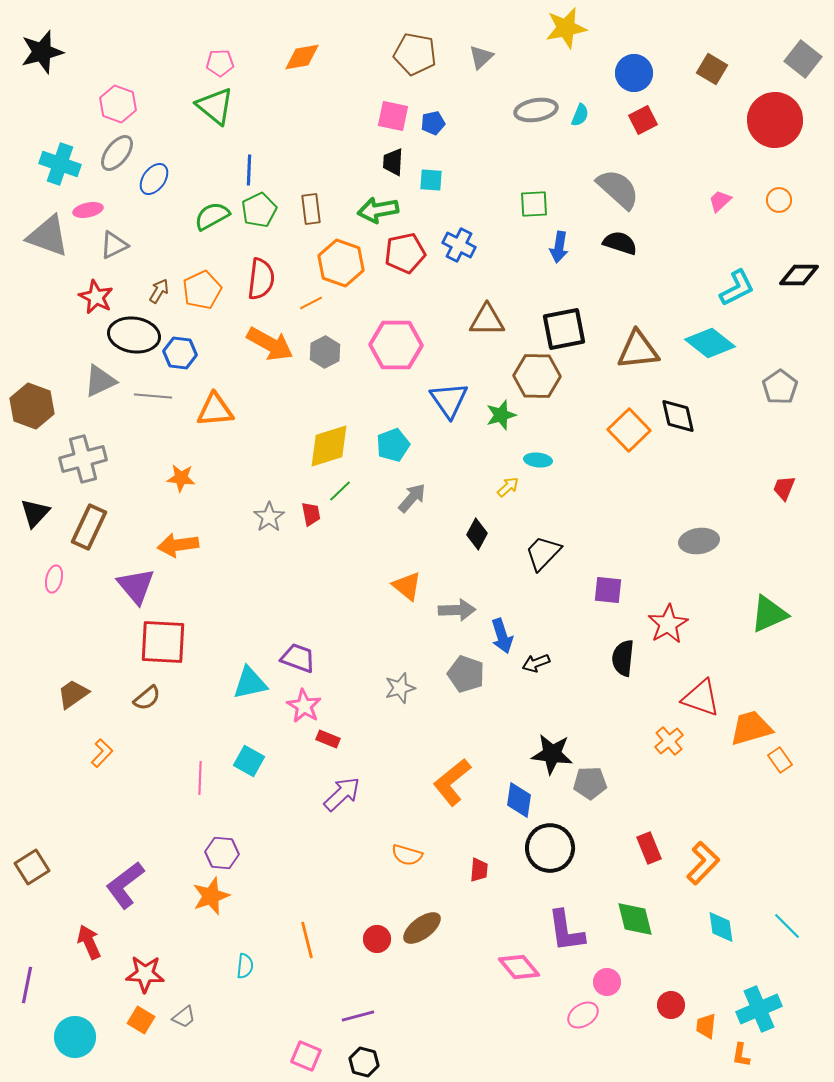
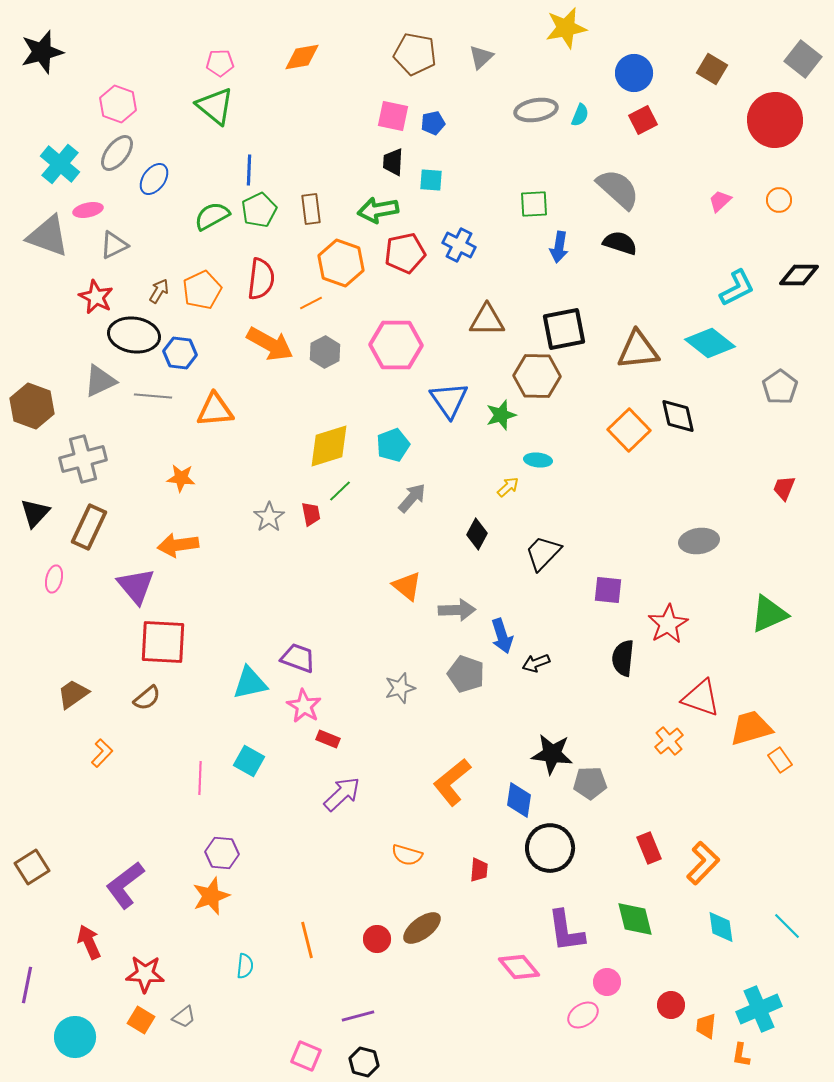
cyan cross at (60, 164): rotated 21 degrees clockwise
